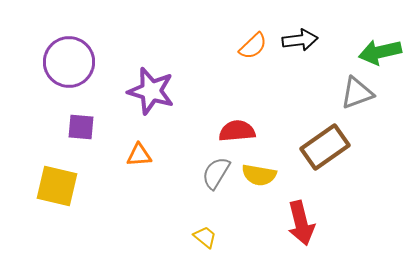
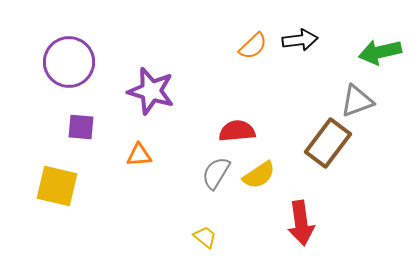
gray triangle: moved 8 px down
brown rectangle: moved 3 px right, 4 px up; rotated 18 degrees counterclockwise
yellow semicircle: rotated 44 degrees counterclockwise
red arrow: rotated 6 degrees clockwise
